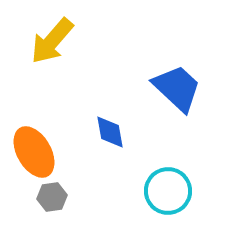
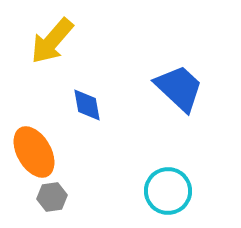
blue trapezoid: moved 2 px right
blue diamond: moved 23 px left, 27 px up
